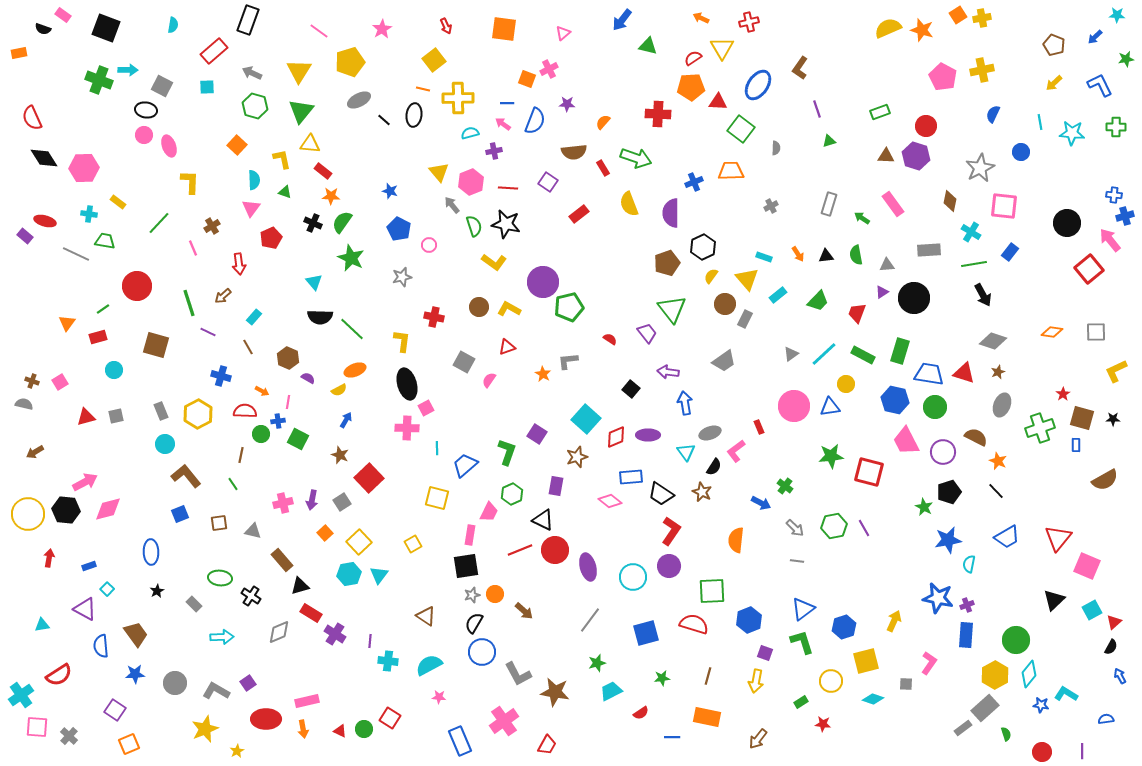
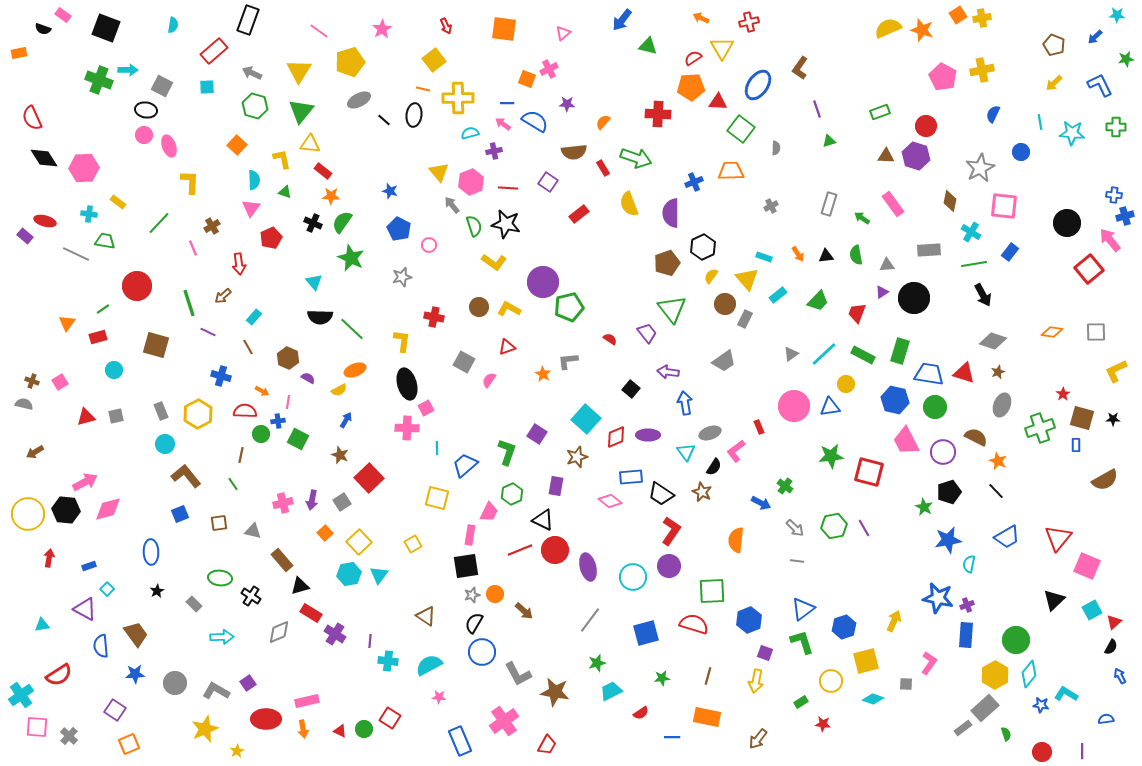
blue semicircle at (535, 121): rotated 80 degrees counterclockwise
